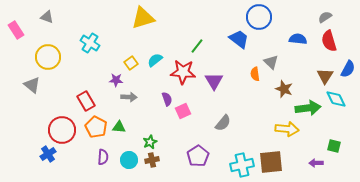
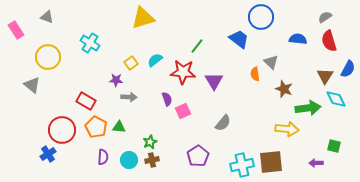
blue circle at (259, 17): moved 2 px right
red rectangle at (86, 101): rotated 30 degrees counterclockwise
